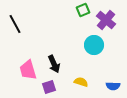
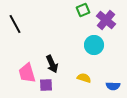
black arrow: moved 2 px left
pink trapezoid: moved 1 px left, 3 px down
yellow semicircle: moved 3 px right, 4 px up
purple square: moved 3 px left, 2 px up; rotated 16 degrees clockwise
